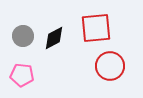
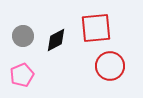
black diamond: moved 2 px right, 2 px down
pink pentagon: rotated 30 degrees counterclockwise
